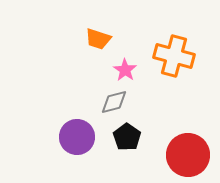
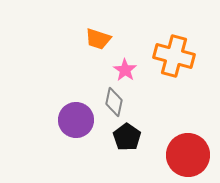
gray diamond: rotated 64 degrees counterclockwise
purple circle: moved 1 px left, 17 px up
